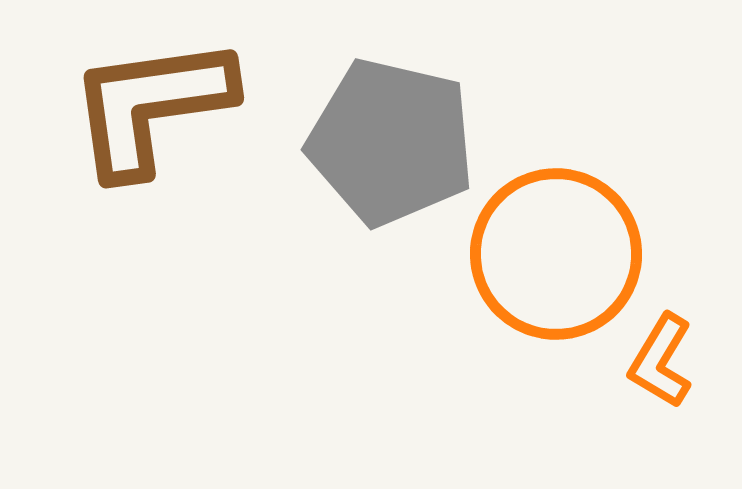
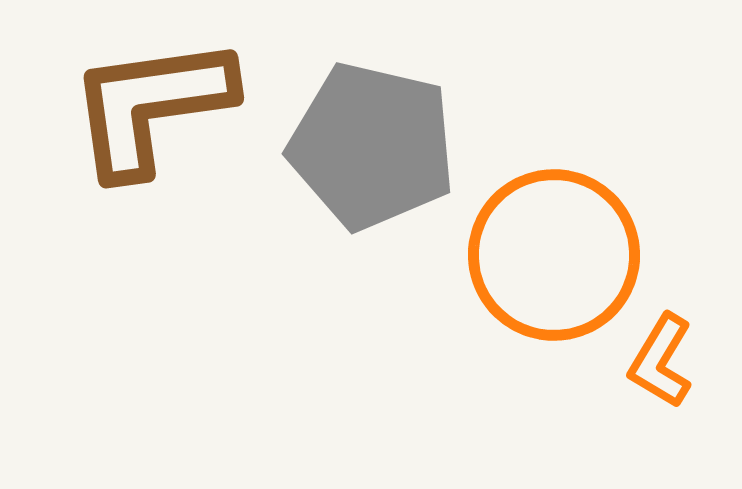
gray pentagon: moved 19 px left, 4 px down
orange circle: moved 2 px left, 1 px down
